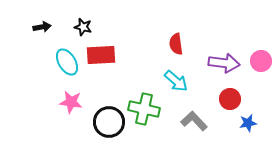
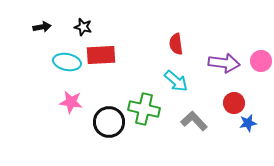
cyan ellipse: rotated 48 degrees counterclockwise
red circle: moved 4 px right, 4 px down
